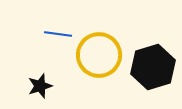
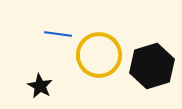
black hexagon: moved 1 px left, 1 px up
black star: rotated 25 degrees counterclockwise
